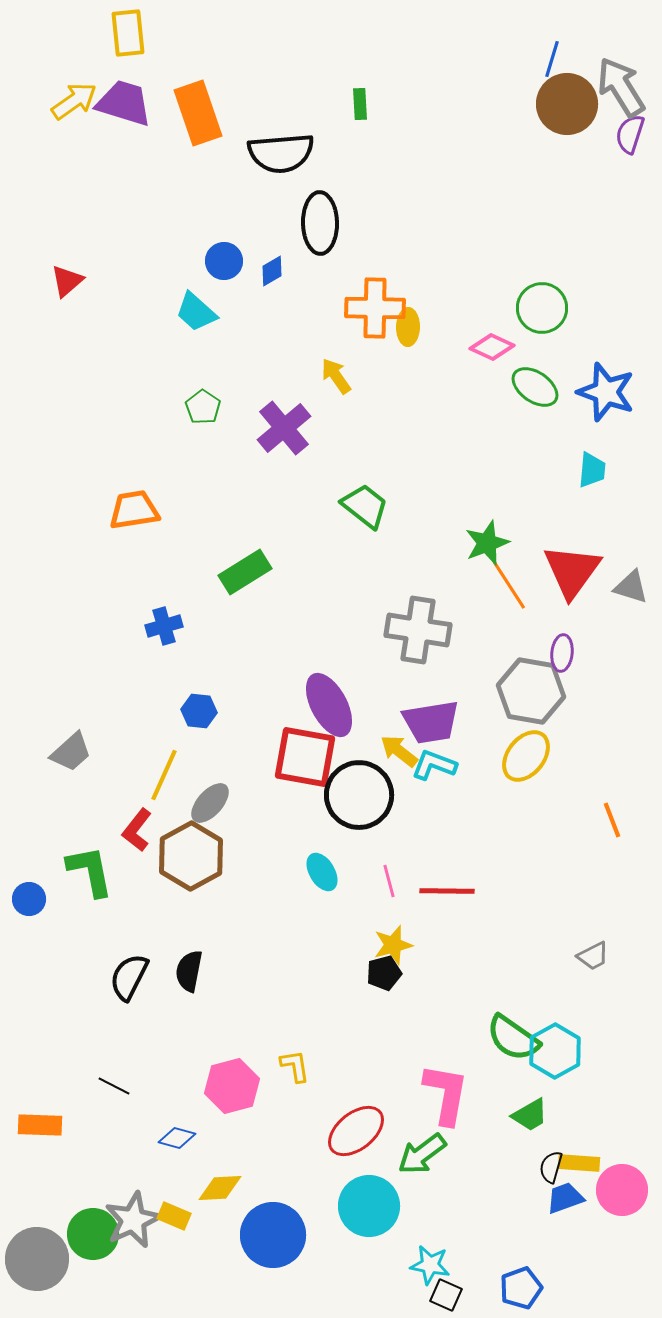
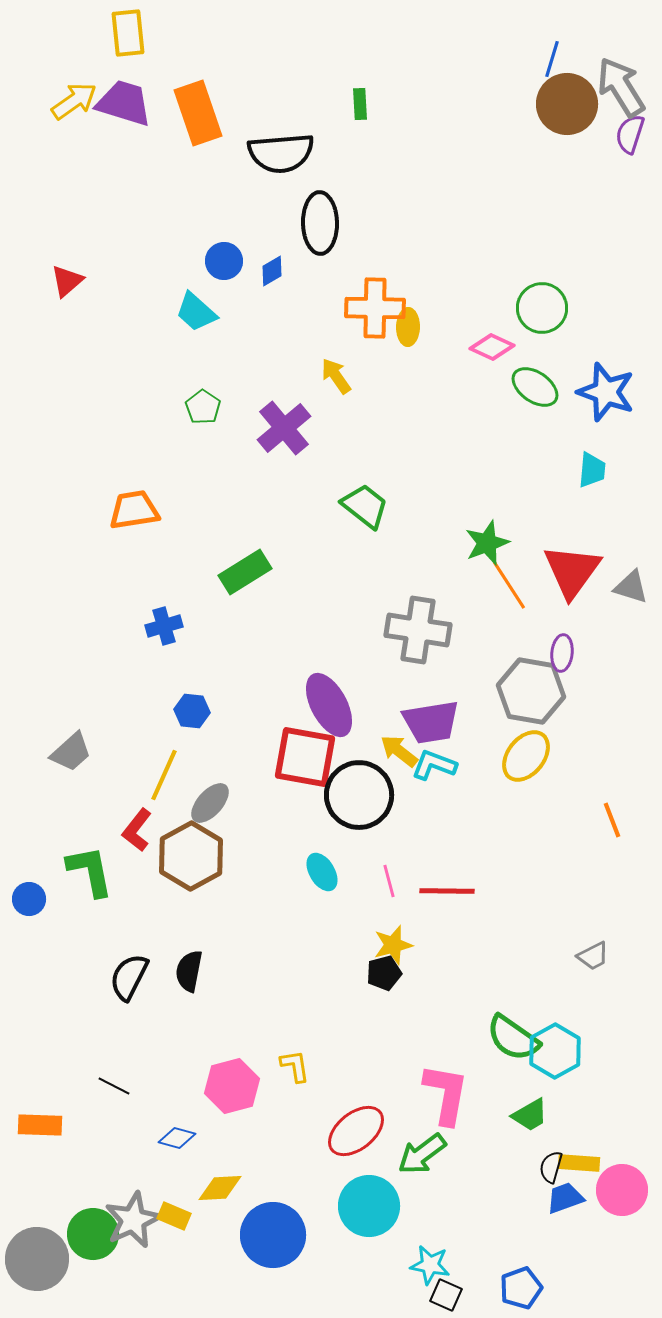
blue hexagon at (199, 711): moved 7 px left
